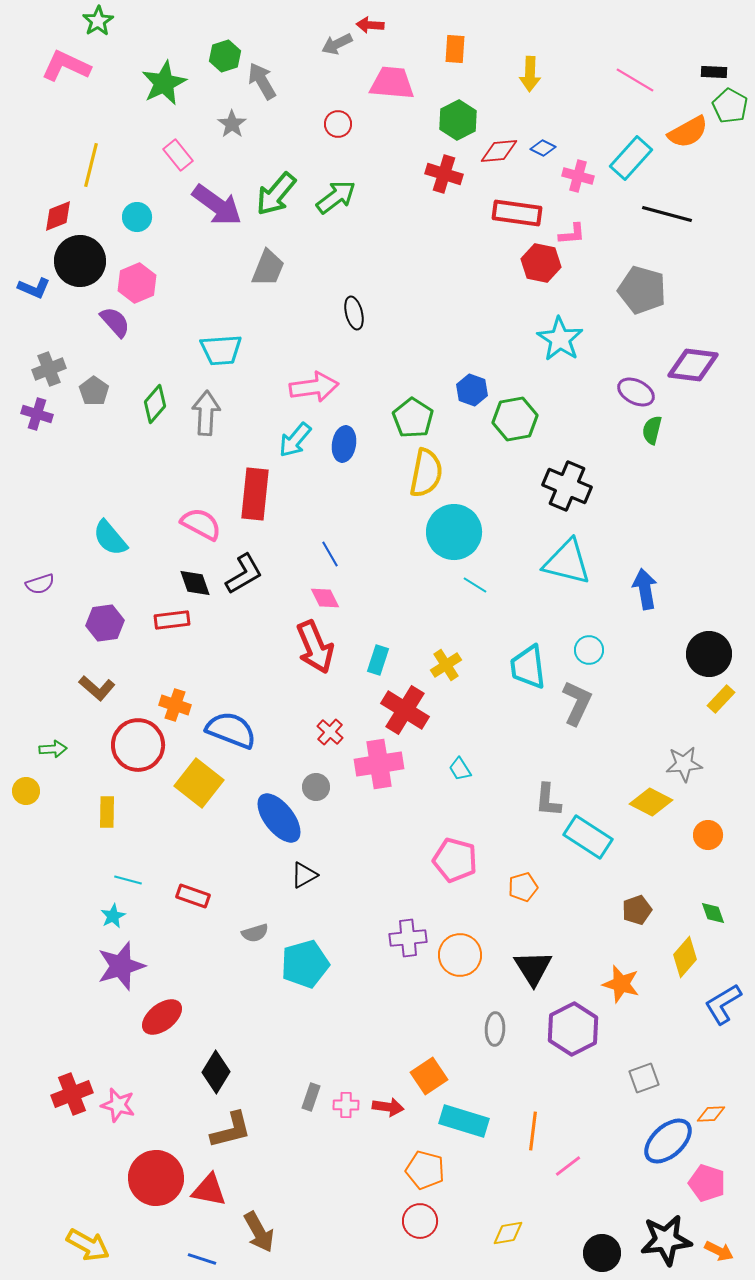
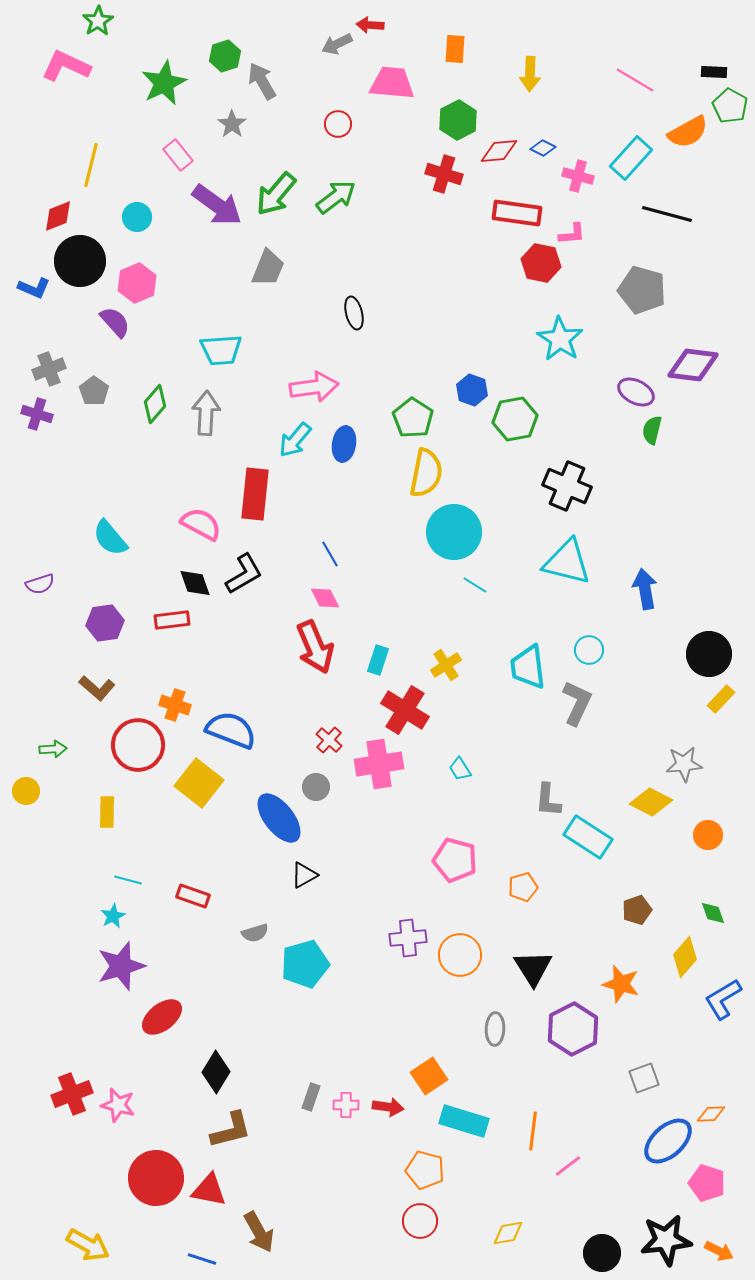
red cross at (330, 732): moved 1 px left, 8 px down
blue L-shape at (723, 1004): moved 5 px up
